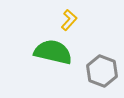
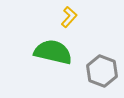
yellow L-shape: moved 3 px up
